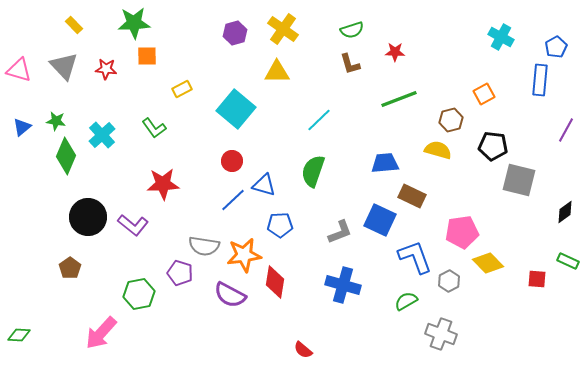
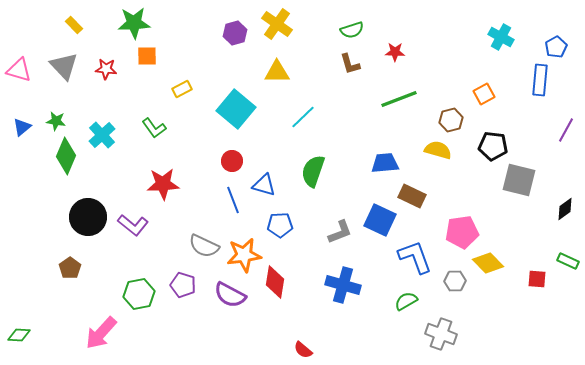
yellow cross at (283, 29): moved 6 px left, 5 px up
cyan line at (319, 120): moved 16 px left, 3 px up
blue line at (233, 200): rotated 68 degrees counterclockwise
black diamond at (565, 212): moved 3 px up
gray semicircle at (204, 246): rotated 16 degrees clockwise
purple pentagon at (180, 273): moved 3 px right, 12 px down
gray hexagon at (449, 281): moved 6 px right; rotated 25 degrees clockwise
